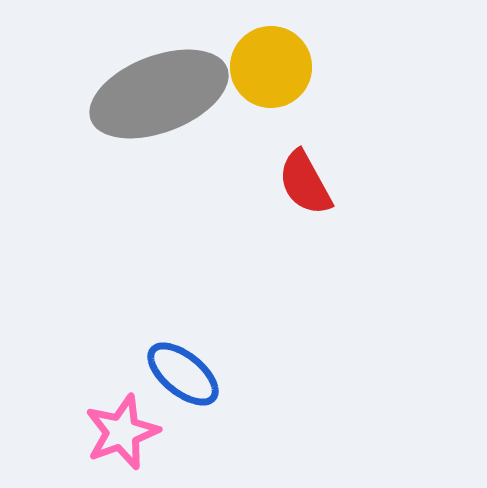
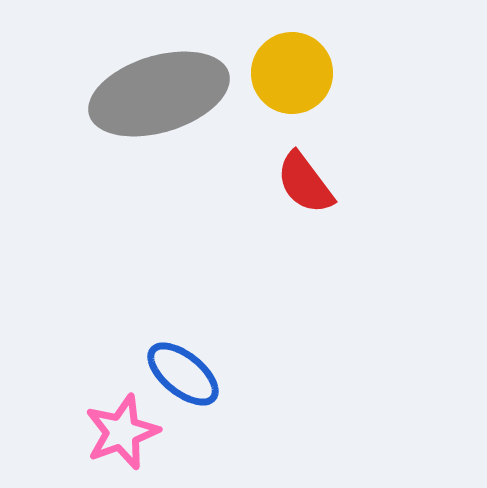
yellow circle: moved 21 px right, 6 px down
gray ellipse: rotated 4 degrees clockwise
red semicircle: rotated 8 degrees counterclockwise
